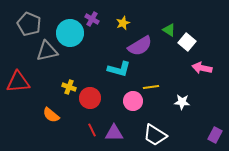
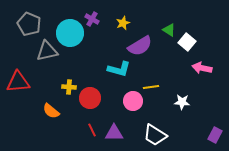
yellow cross: rotated 16 degrees counterclockwise
orange semicircle: moved 4 px up
